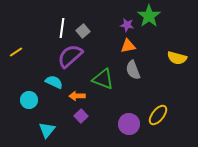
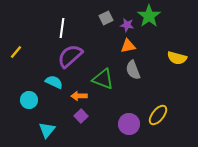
gray square: moved 23 px right, 13 px up; rotated 16 degrees clockwise
yellow line: rotated 16 degrees counterclockwise
orange arrow: moved 2 px right
